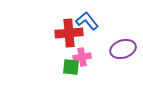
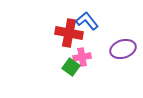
red cross: rotated 16 degrees clockwise
green square: rotated 30 degrees clockwise
